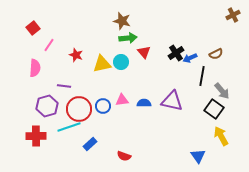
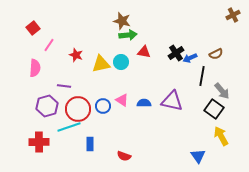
green arrow: moved 3 px up
red triangle: rotated 40 degrees counterclockwise
yellow triangle: moved 1 px left
pink triangle: rotated 40 degrees clockwise
red circle: moved 1 px left
red cross: moved 3 px right, 6 px down
blue rectangle: rotated 48 degrees counterclockwise
